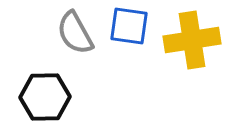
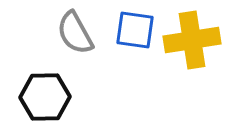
blue square: moved 6 px right, 4 px down
